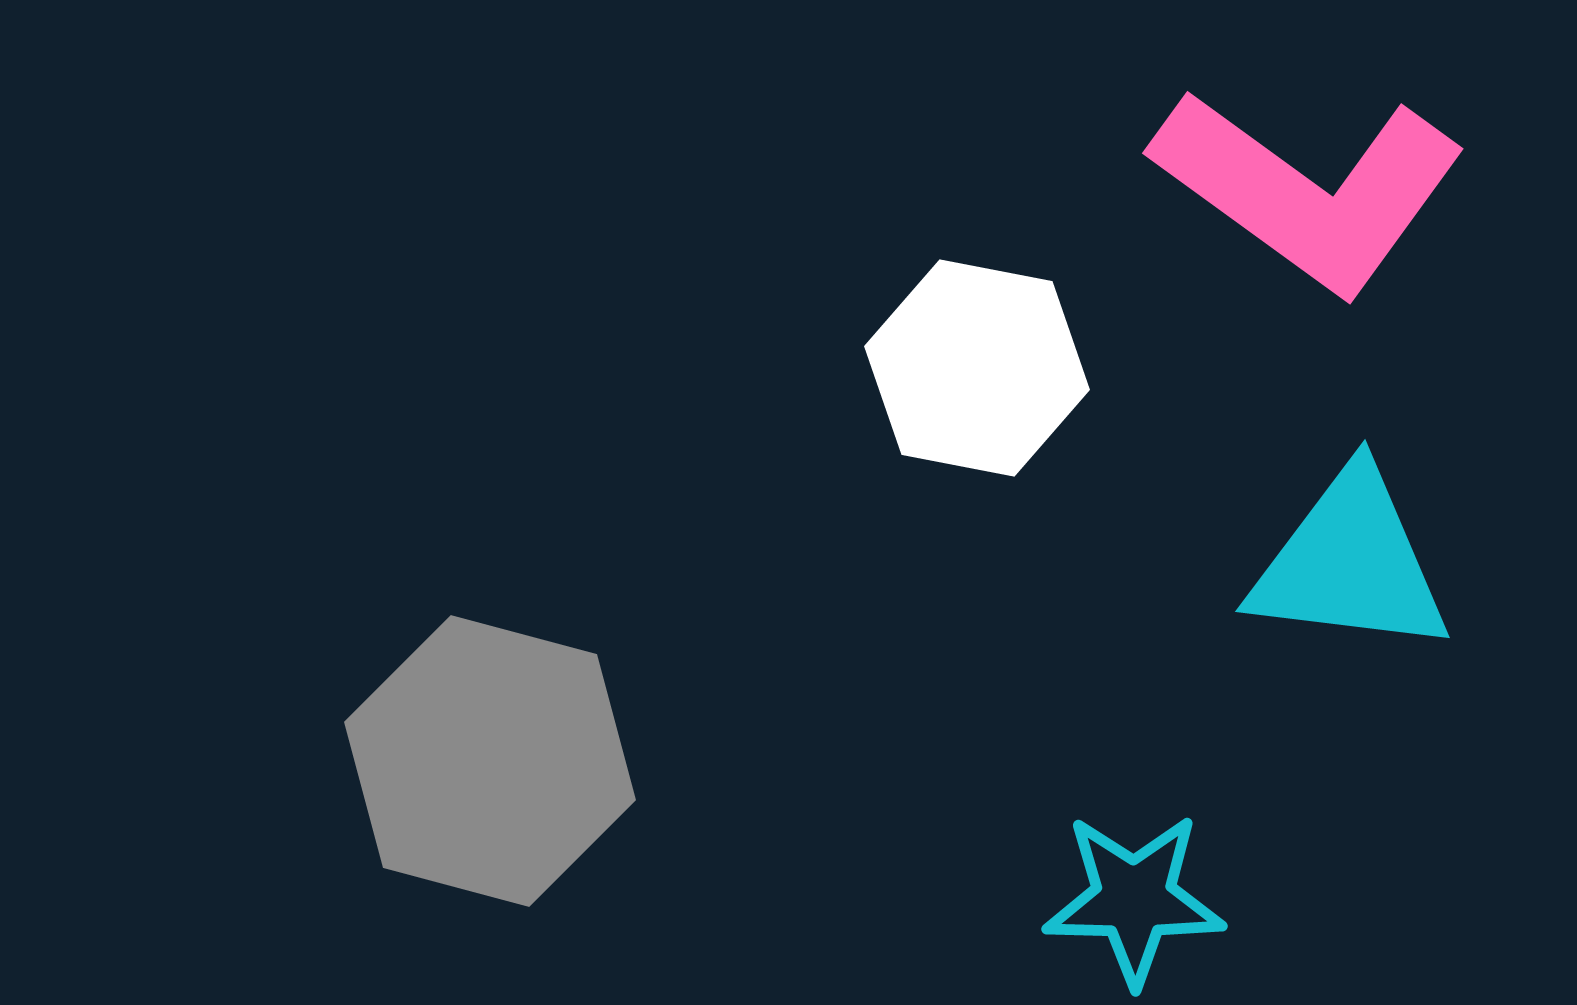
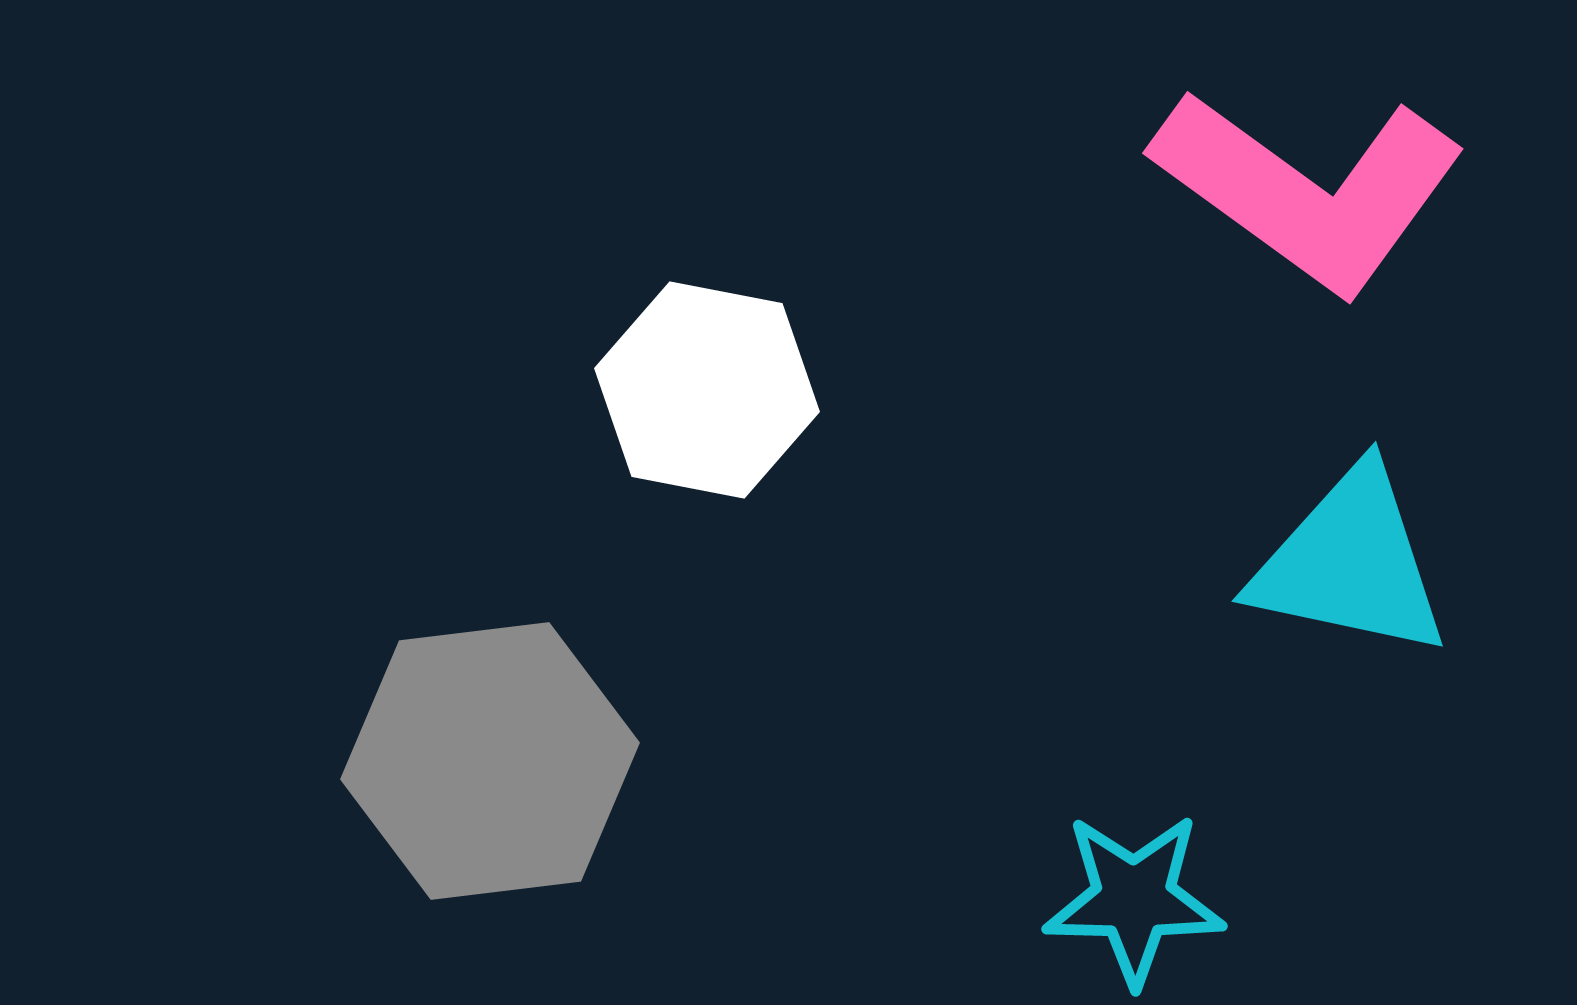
white hexagon: moved 270 px left, 22 px down
cyan triangle: rotated 5 degrees clockwise
gray hexagon: rotated 22 degrees counterclockwise
